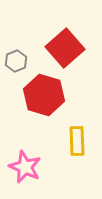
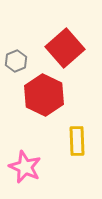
red hexagon: rotated 9 degrees clockwise
